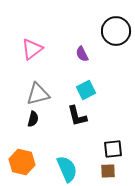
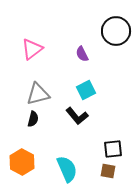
black L-shape: rotated 25 degrees counterclockwise
orange hexagon: rotated 15 degrees clockwise
brown square: rotated 14 degrees clockwise
